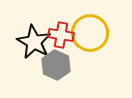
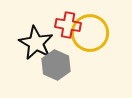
red cross: moved 7 px right, 10 px up
black star: moved 2 px right, 1 px down
